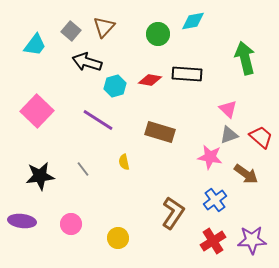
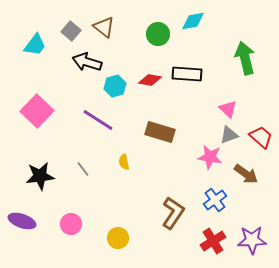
brown triangle: rotated 35 degrees counterclockwise
purple ellipse: rotated 12 degrees clockwise
